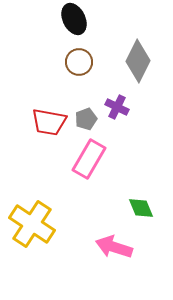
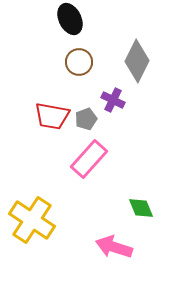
black ellipse: moved 4 px left
gray diamond: moved 1 px left
purple cross: moved 4 px left, 7 px up
red trapezoid: moved 3 px right, 6 px up
pink rectangle: rotated 12 degrees clockwise
yellow cross: moved 4 px up
